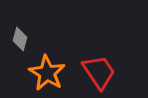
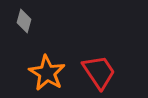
gray diamond: moved 4 px right, 18 px up
